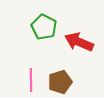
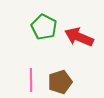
red arrow: moved 5 px up
